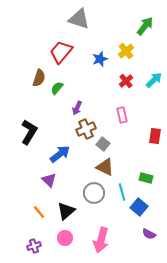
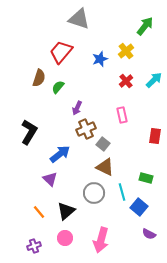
green semicircle: moved 1 px right, 1 px up
purple triangle: moved 1 px right, 1 px up
